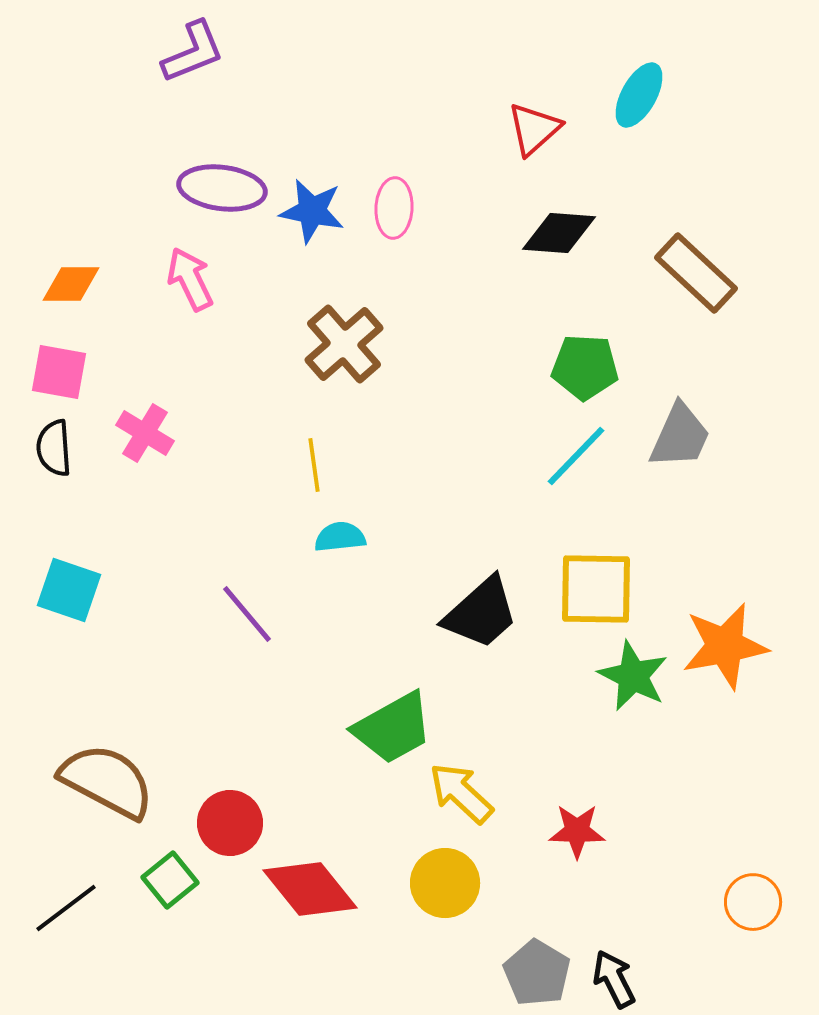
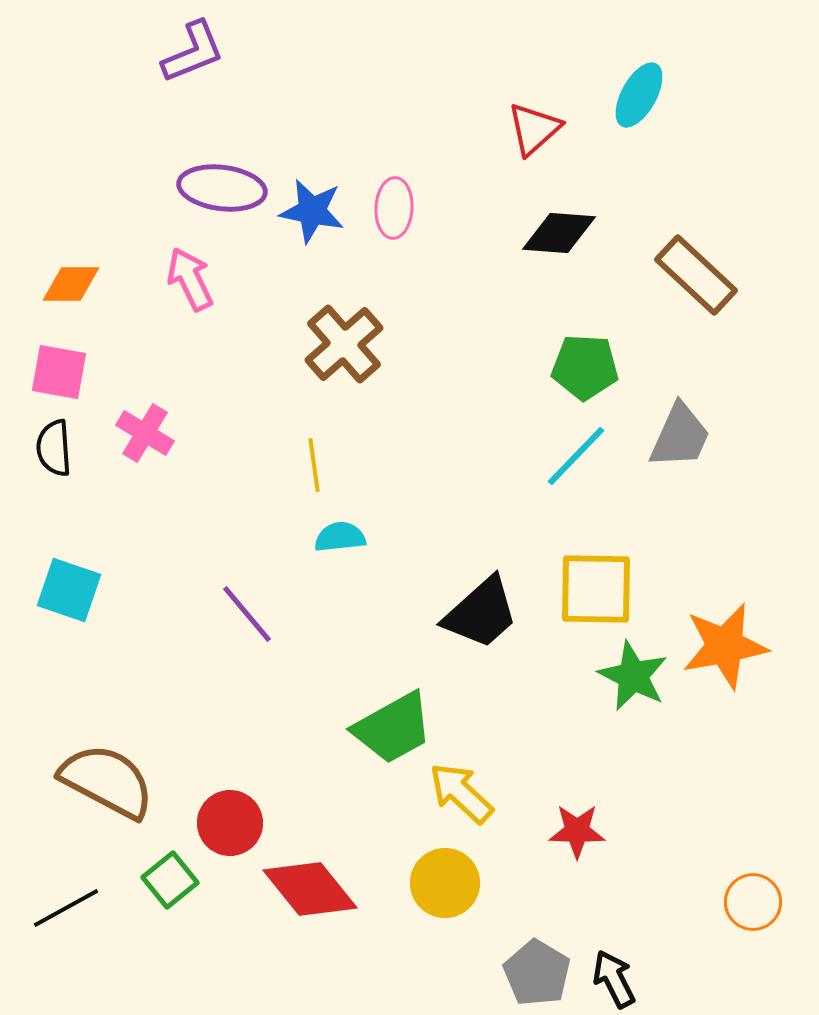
brown rectangle: moved 2 px down
black line: rotated 8 degrees clockwise
